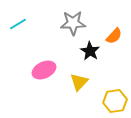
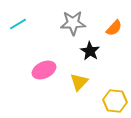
orange semicircle: moved 8 px up
yellow hexagon: rotated 15 degrees clockwise
